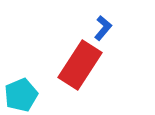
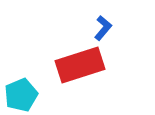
red rectangle: rotated 39 degrees clockwise
